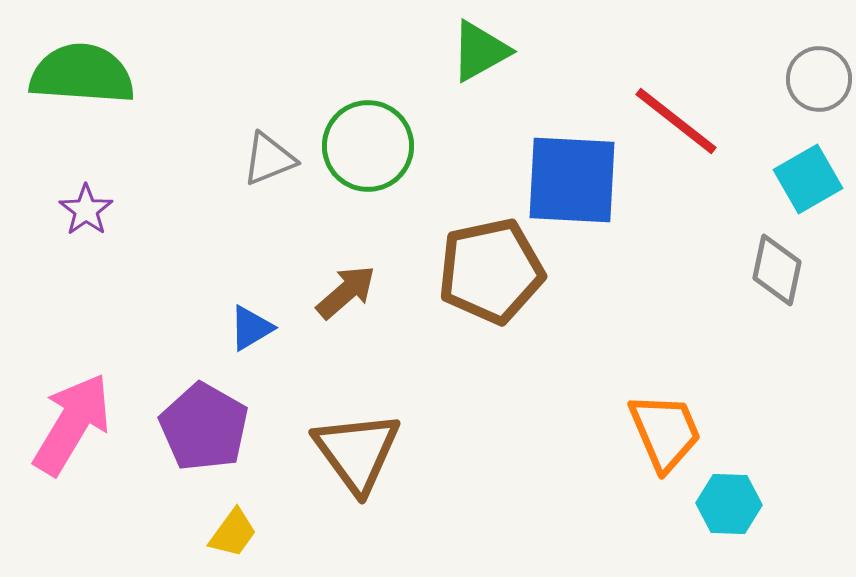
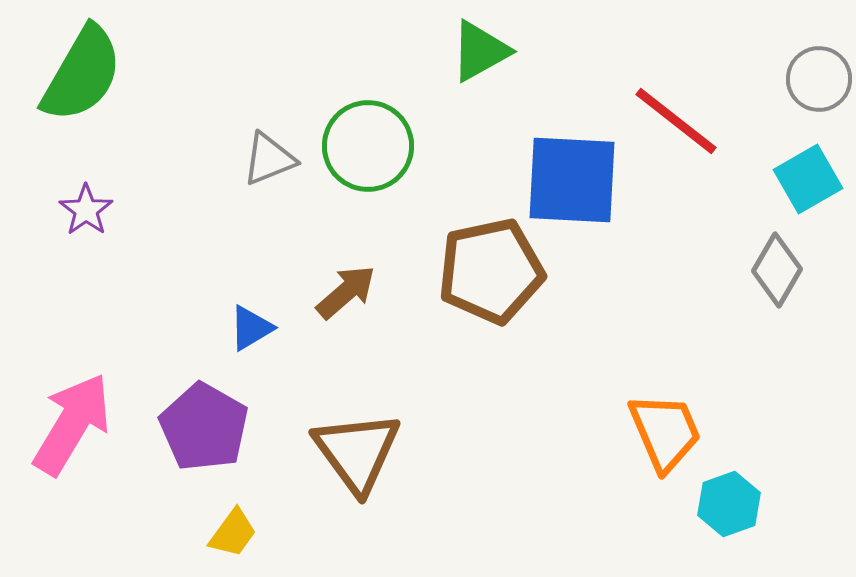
green semicircle: rotated 116 degrees clockwise
gray diamond: rotated 18 degrees clockwise
cyan hexagon: rotated 22 degrees counterclockwise
